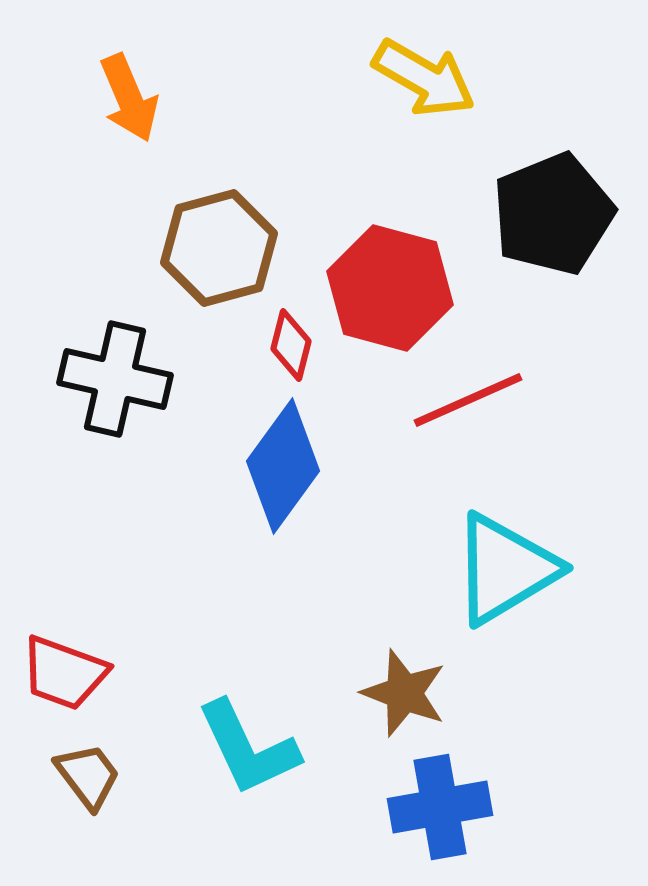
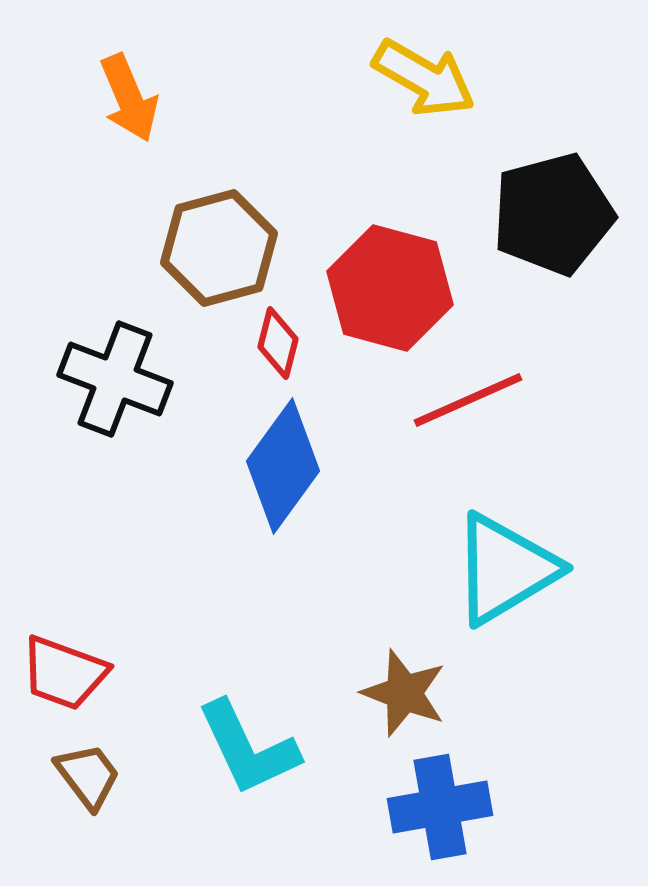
black pentagon: rotated 7 degrees clockwise
red diamond: moved 13 px left, 2 px up
black cross: rotated 8 degrees clockwise
